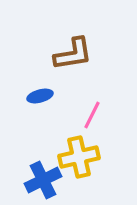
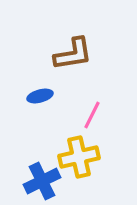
blue cross: moved 1 px left, 1 px down
